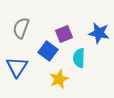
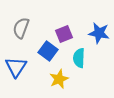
blue triangle: moved 1 px left
